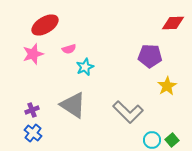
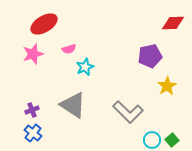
red ellipse: moved 1 px left, 1 px up
purple pentagon: rotated 15 degrees counterclockwise
